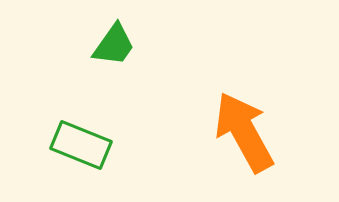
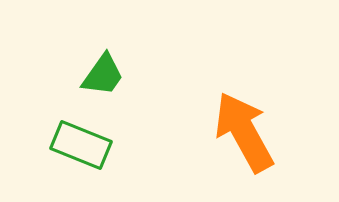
green trapezoid: moved 11 px left, 30 px down
